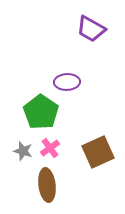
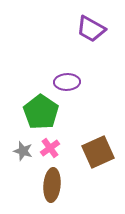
brown ellipse: moved 5 px right; rotated 12 degrees clockwise
